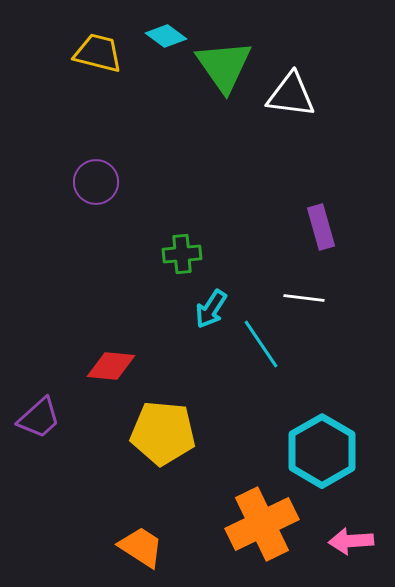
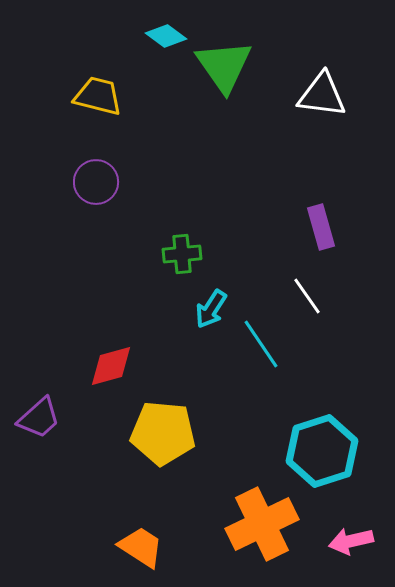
yellow trapezoid: moved 43 px down
white triangle: moved 31 px right
white line: moved 3 px right, 2 px up; rotated 48 degrees clockwise
red diamond: rotated 21 degrees counterclockwise
cyan hexagon: rotated 12 degrees clockwise
pink arrow: rotated 9 degrees counterclockwise
